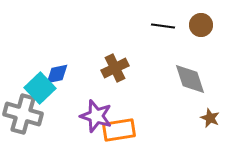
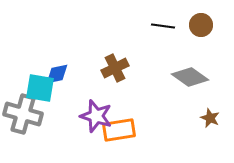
gray diamond: moved 2 px up; rotated 36 degrees counterclockwise
cyan square: rotated 36 degrees counterclockwise
